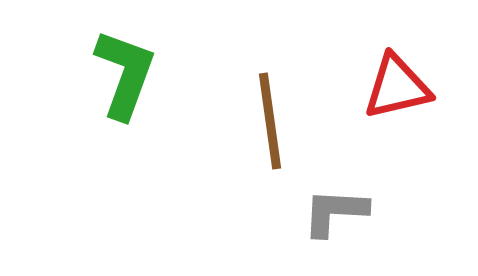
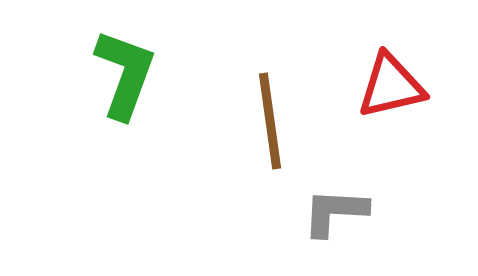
red triangle: moved 6 px left, 1 px up
